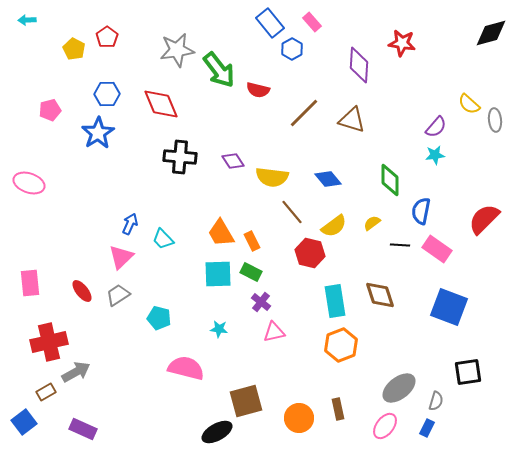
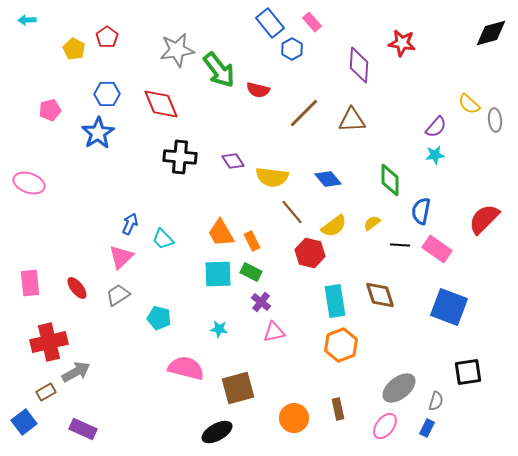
brown triangle at (352, 120): rotated 20 degrees counterclockwise
red ellipse at (82, 291): moved 5 px left, 3 px up
brown square at (246, 401): moved 8 px left, 13 px up
orange circle at (299, 418): moved 5 px left
